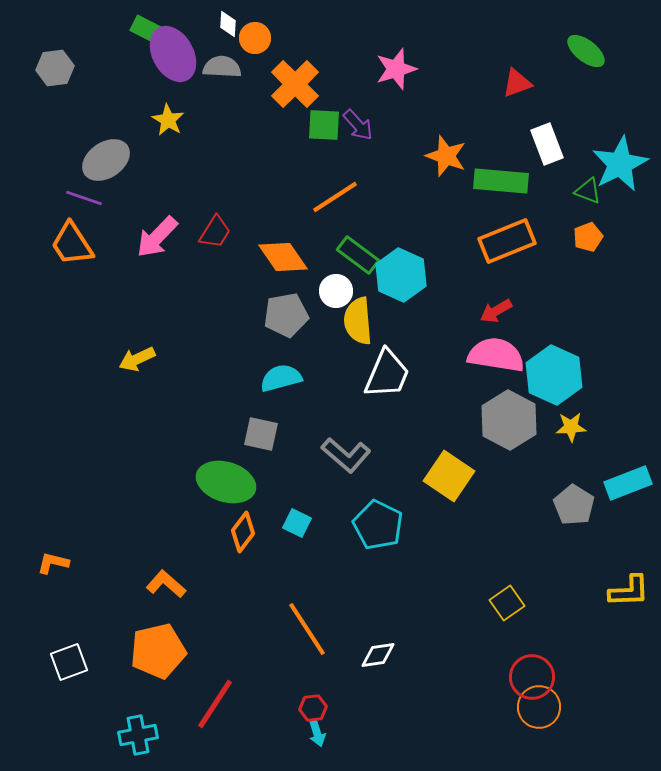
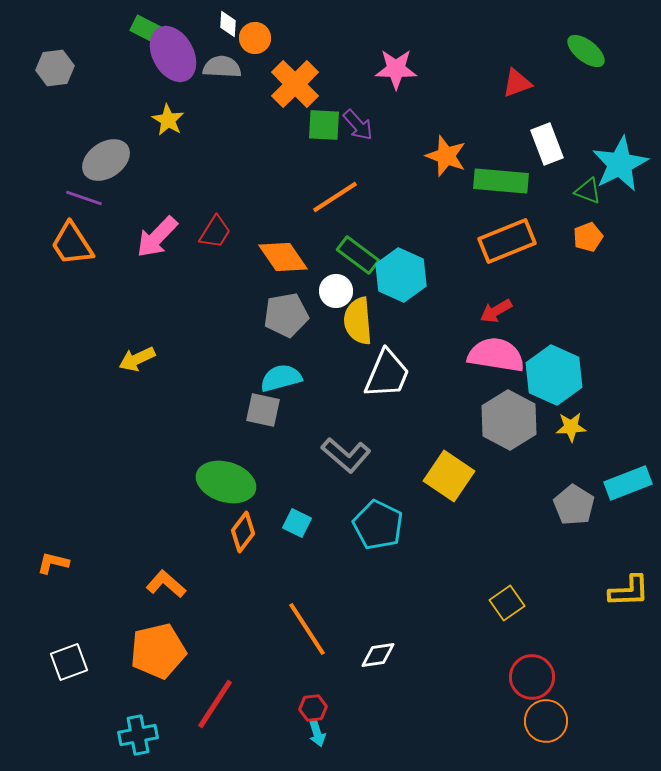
pink star at (396, 69): rotated 18 degrees clockwise
gray square at (261, 434): moved 2 px right, 24 px up
orange circle at (539, 707): moved 7 px right, 14 px down
